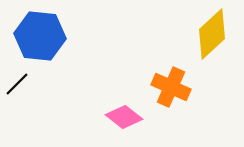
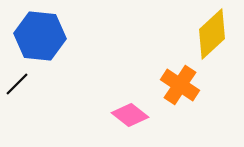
orange cross: moved 9 px right, 2 px up; rotated 9 degrees clockwise
pink diamond: moved 6 px right, 2 px up
